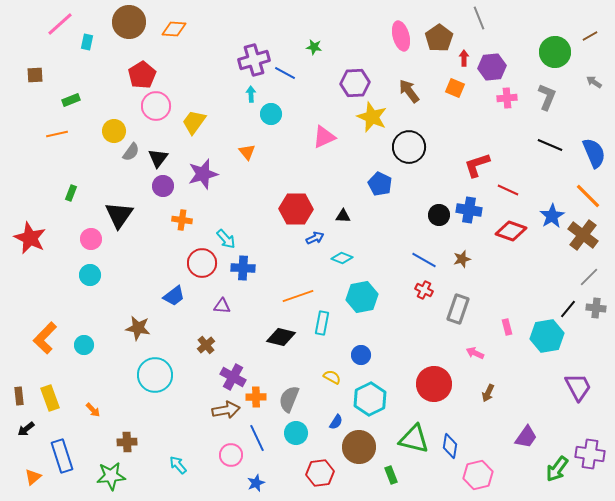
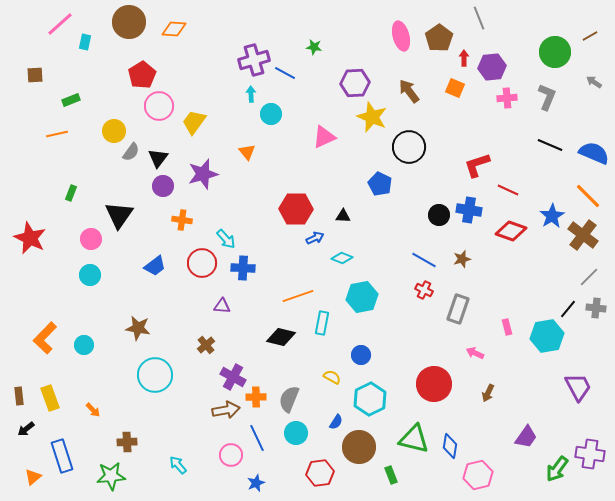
cyan rectangle at (87, 42): moved 2 px left
pink circle at (156, 106): moved 3 px right
blue semicircle at (594, 153): rotated 44 degrees counterclockwise
blue trapezoid at (174, 296): moved 19 px left, 30 px up
